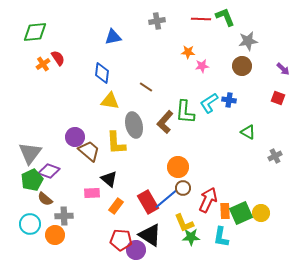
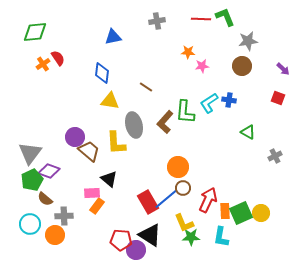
orange rectangle at (116, 206): moved 19 px left
